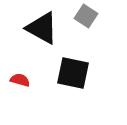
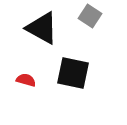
gray square: moved 4 px right
red semicircle: moved 6 px right
